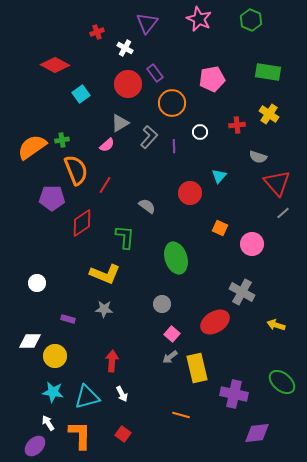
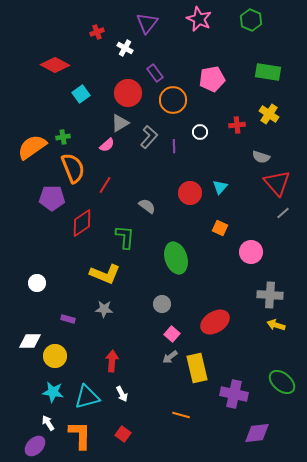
red circle at (128, 84): moved 9 px down
orange circle at (172, 103): moved 1 px right, 3 px up
green cross at (62, 140): moved 1 px right, 3 px up
gray semicircle at (258, 157): moved 3 px right
orange semicircle at (76, 170): moved 3 px left, 2 px up
cyan triangle at (219, 176): moved 1 px right, 11 px down
pink circle at (252, 244): moved 1 px left, 8 px down
gray cross at (242, 292): moved 28 px right, 3 px down; rotated 25 degrees counterclockwise
